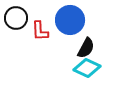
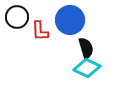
black circle: moved 1 px right, 1 px up
black semicircle: rotated 45 degrees counterclockwise
